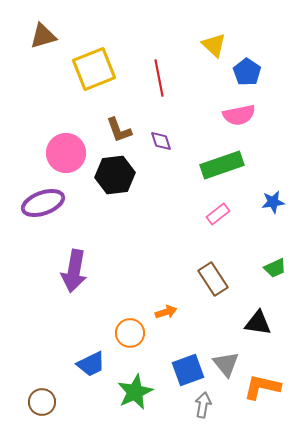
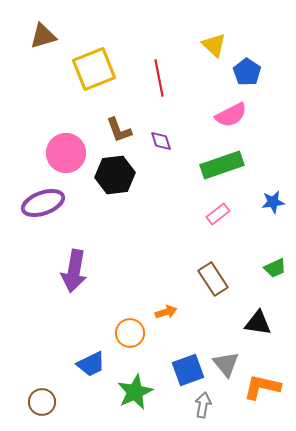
pink semicircle: moved 8 px left; rotated 16 degrees counterclockwise
